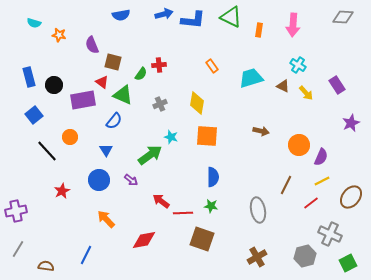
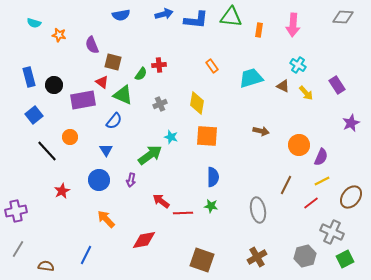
green triangle at (231, 17): rotated 20 degrees counterclockwise
blue L-shape at (193, 20): moved 3 px right
purple arrow at (131, 180): rotated 64 degrees clockwise
gray cross at (330, 234): moved 2 px right, 2 px up
brown square at (202, 239): moved 21 px down
green square at (348, 263): moved 3 px left, 4 px up
